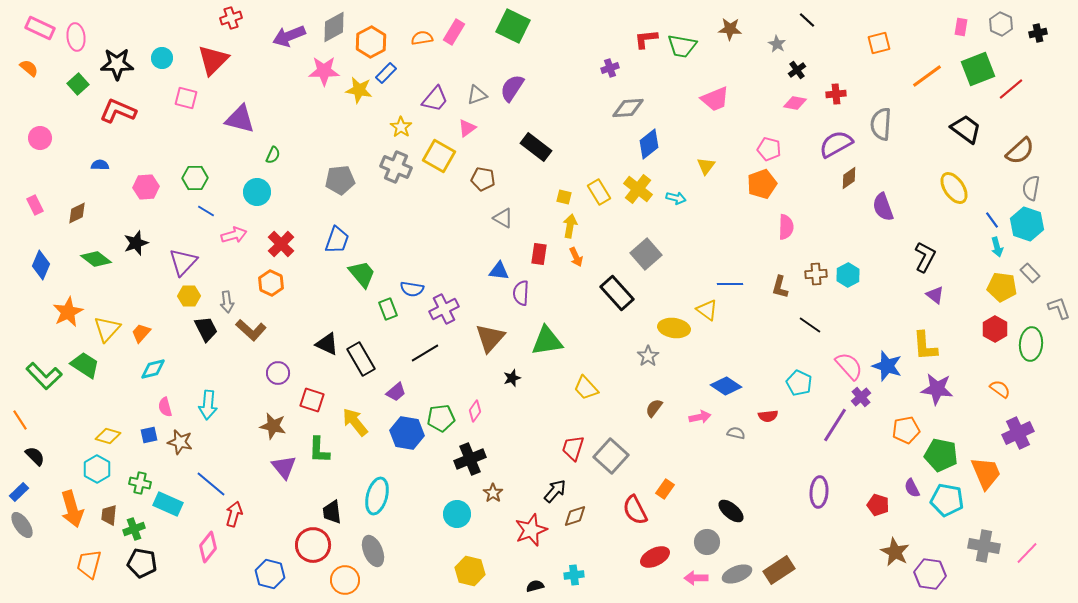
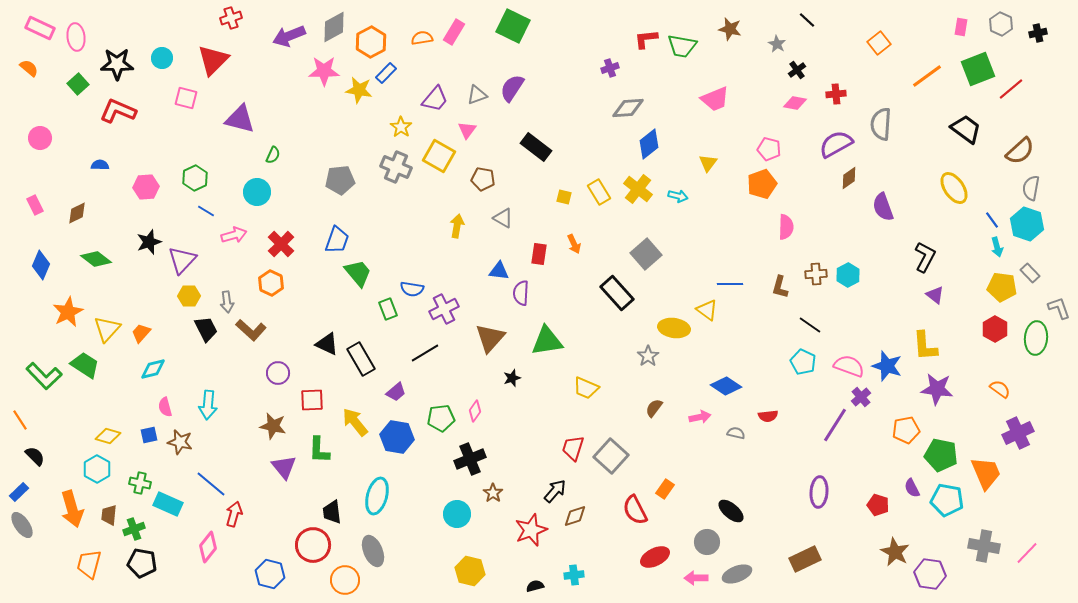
brown star at (730, 29): rotated 10 degrees clockwise
orange square at (879, 43): rotated 25 degrees counterclockwise
pink triangle at (467, 128): moved 2 px down; rotated 18 degrees counterclockwise
yellow triangle at (706, 166): moved 2 px right, 3 px up
green hexagon at (195, 178): rotated 25 degrees counterclockwise
cyan arrow at (676, 198): moved 2 px right, 2 px up
yellow arrow at (570, 226): moved 113 px left
black star at (136, 243): moved 13 px right, 1 px up
orange arrow at (576, 257): moved 2 px left, 13 px up
purple triangle at (183, 262): moved 1 px left, 2 px up
green trapezoid at (362, 274): moved 4 px left, 1 px up
green ellipse at (1031, 344): moved 5 px right, 6 px up
pink semicircle at (849, 366): rotated 28 degrees counterclockwise
cyan pentagon at (799, 383): moved 4 px right, 21 px up
yellow trapezoid at (586, 388): rotated 24 degrees counterclockwise
red square at (312, 400): rotated 20 degrees counterclockwise
blue hexagon at (407, 433): moved 10 px left, 4 px down
brown rectangle at (779, 570): moved 26 px right, 11 px up; rotated 8 degrees clockwise
